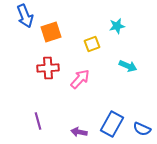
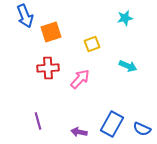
cyan star: moved 8 px right, 8 px up
